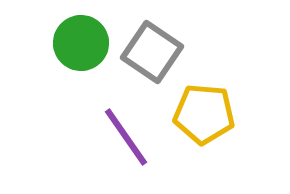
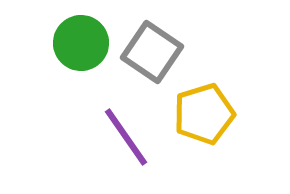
yellow pentagon: rotated 22 degrees counterclockwise
